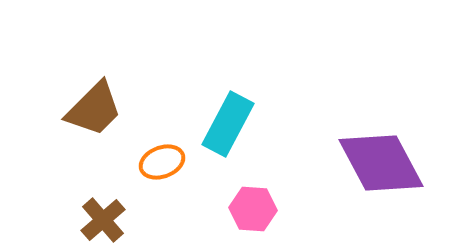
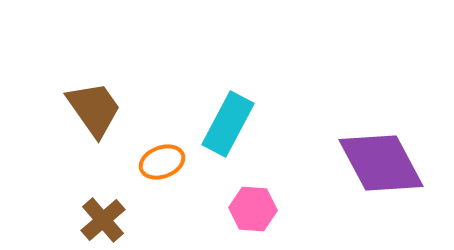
brown trapezoid: rotated 80 degrees counterclockwise
